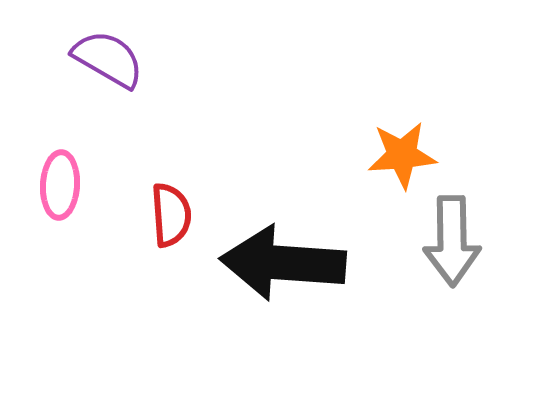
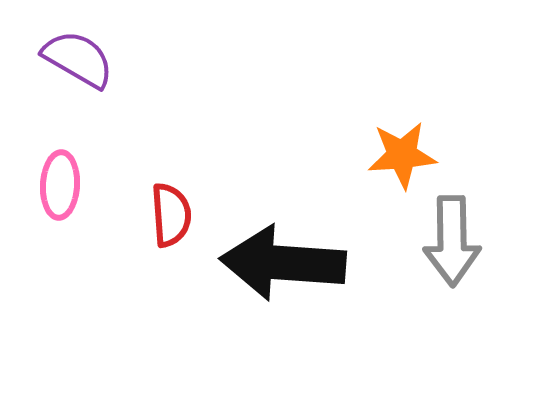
purple semicircle: moved 30 px left
